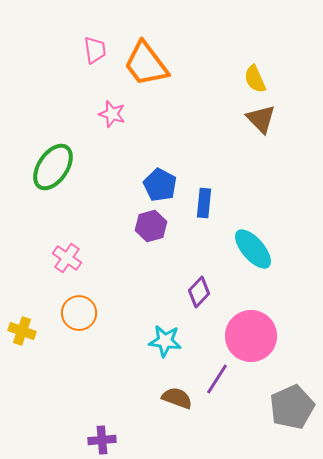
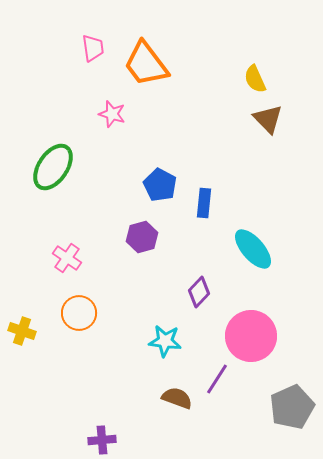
pink trapezoid: moved 2 px left, 2 px up
brown triangle: moved 7 px right
purple hexagon: moved 9 px left, 11 px down
